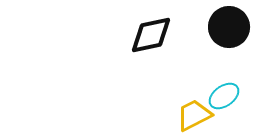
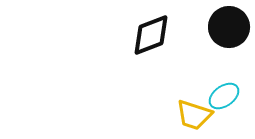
black diamond: rotated 9 degrees counterclockwise
yellow trapezoid: rotated 135 degrees counterclockwise
